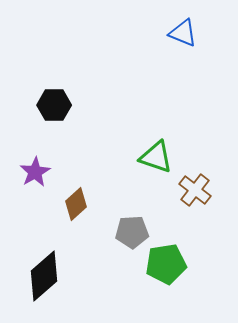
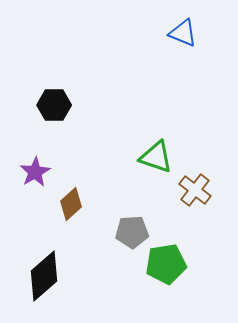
brown diamond: moved 5 px left
